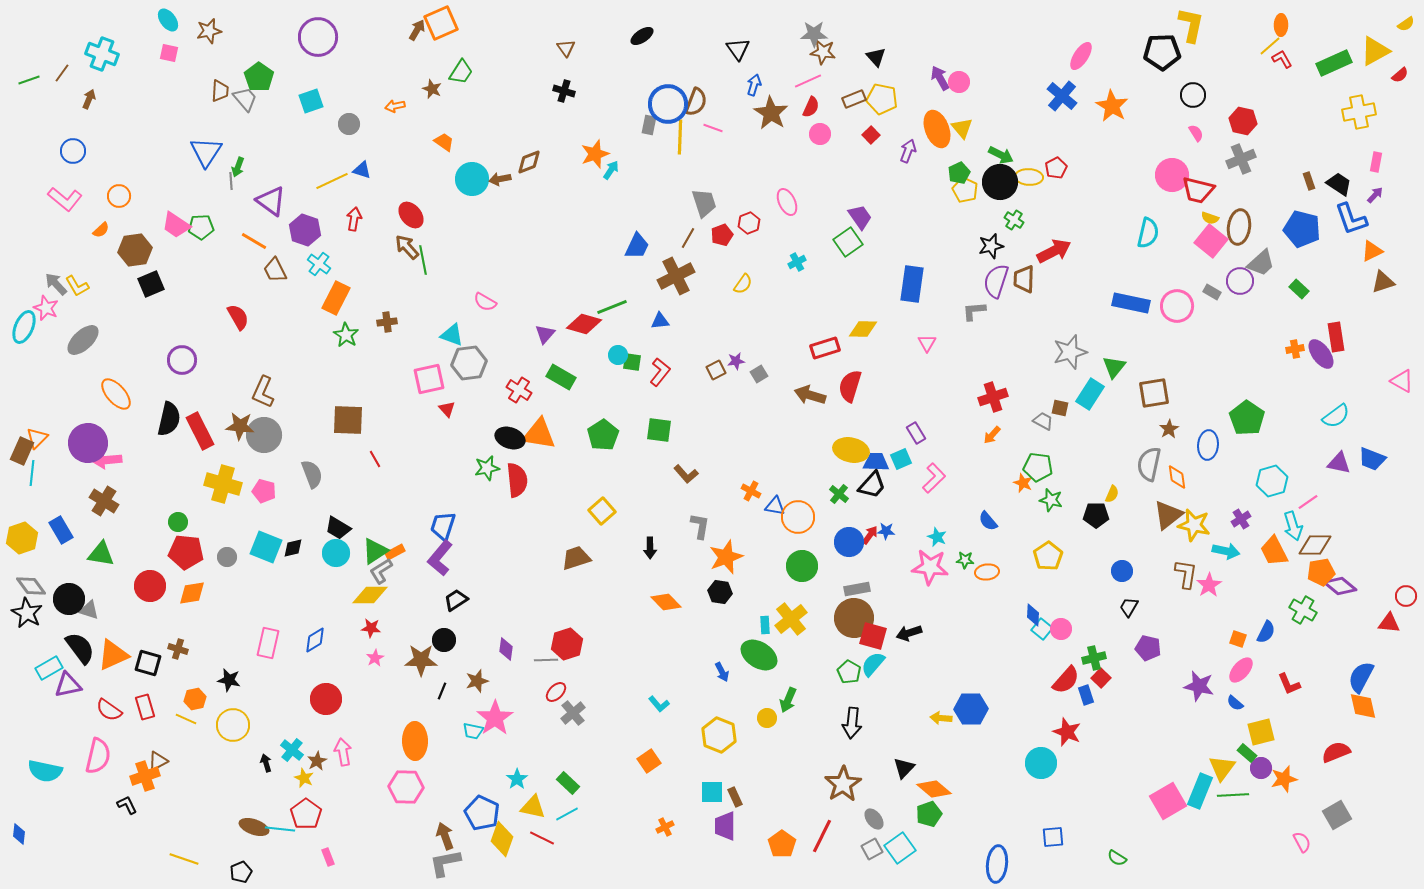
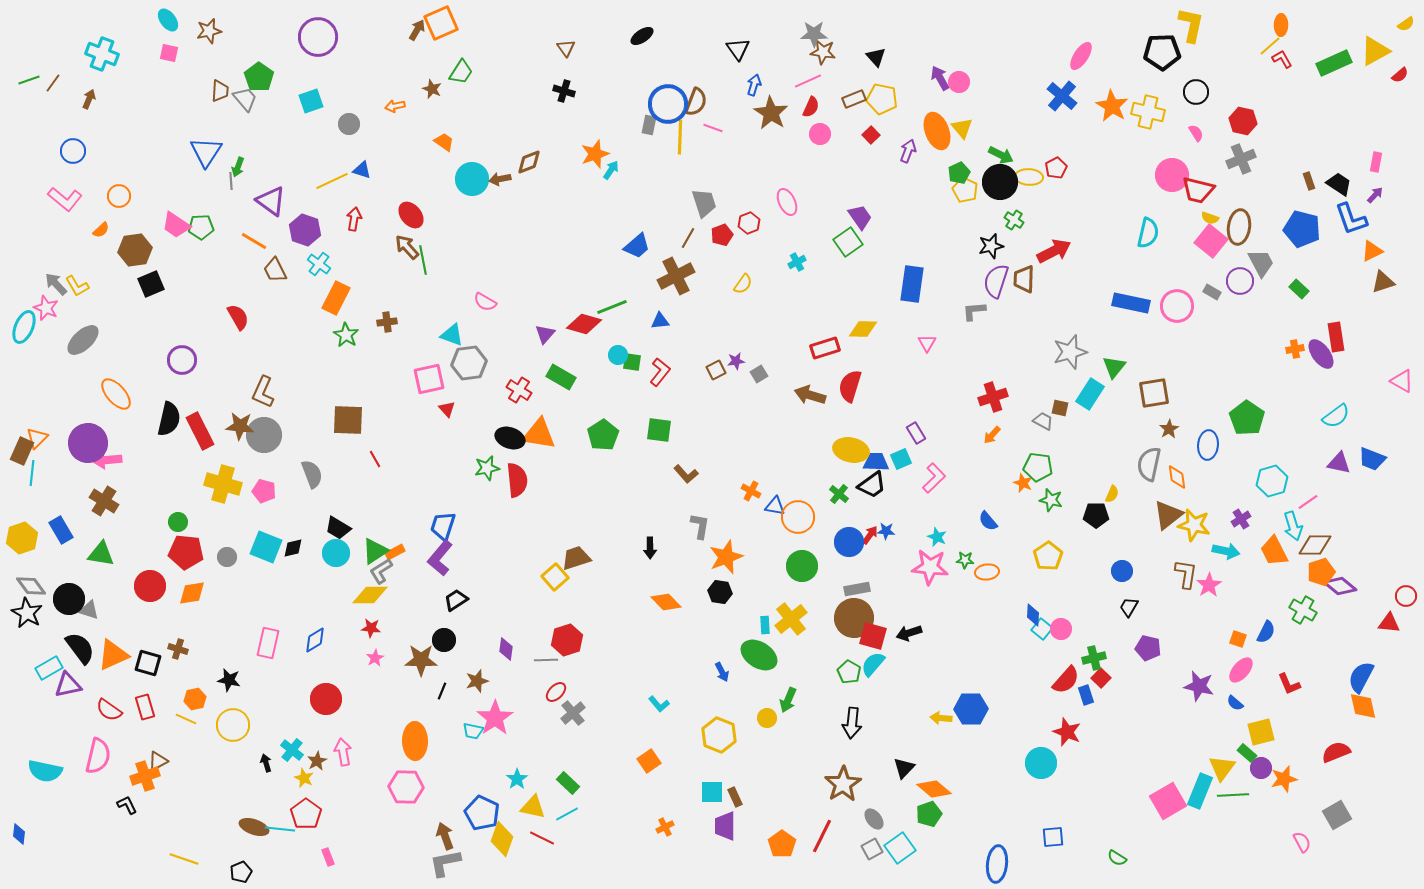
brown line at (62, 73): moved 9 px left, 10 px down
black circle at (1193, 95): moved 3 px right, 3 px up
yellow cross at (1359, 112): moved 211 px left; rotated 24 degrees clockwise
orange ellipse at (937, 129): moved 2 px down
blue trapezoid at (637, 246): rotated 24 degrees clockwise
gray trapezoid at (1261, 263): rotated 76 degrees counterclockwise
black trapezoid at (872, 485): rotated 12 degrees clockwise
yellow square at (602, 511): moved 47 px left, 66 px down
orange pentagon at (1321, 572): rotated 8 degrees counterclockwise
red hexagon at (567, 644): moved 4 px up
